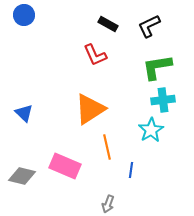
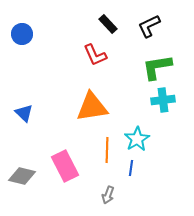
blue circle: moved 2 px left, 19 px down
black rectangle: rotated 18 degrees clockwise
orange triangle: moved 2 px right, 2 px up; rotated 24 degrees clockwise
cyan star: moved 14 px left, 9 px down
orange line: moved 3 px down; rotated 15 degrees clockwise
pink rectangle: rotated 40 degrees clockwise
blue line: moved 2 px up
gray arrow: moved 9 px up
